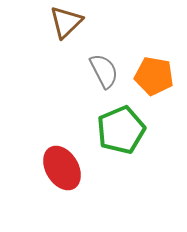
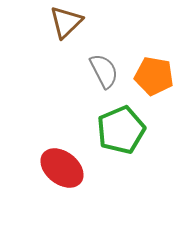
red ellipse: rotated 21 degrees counterclockwise
